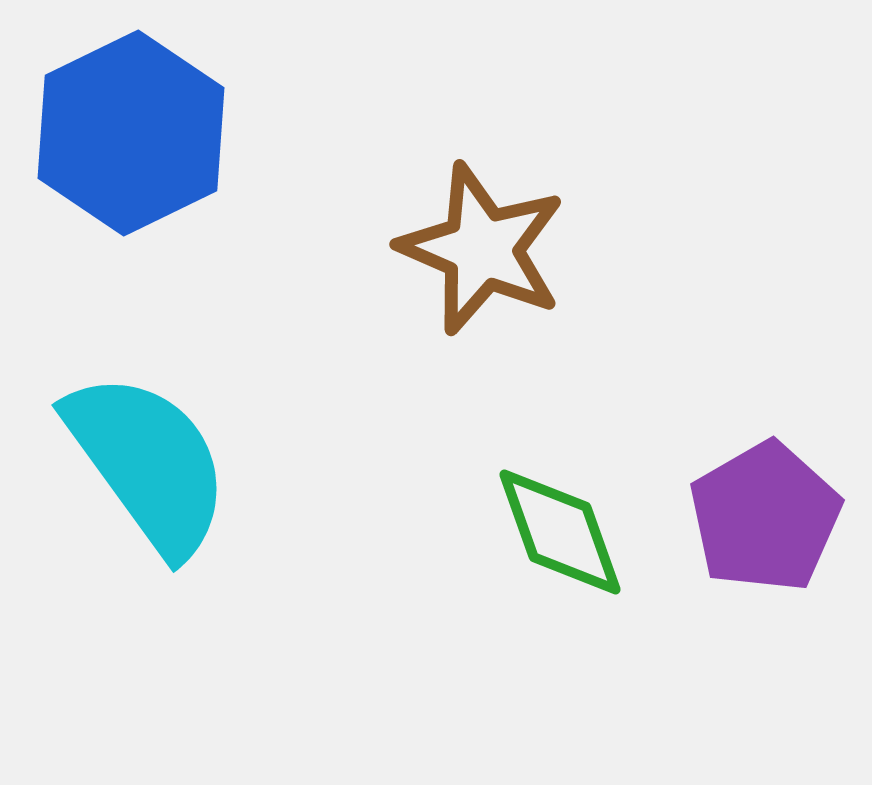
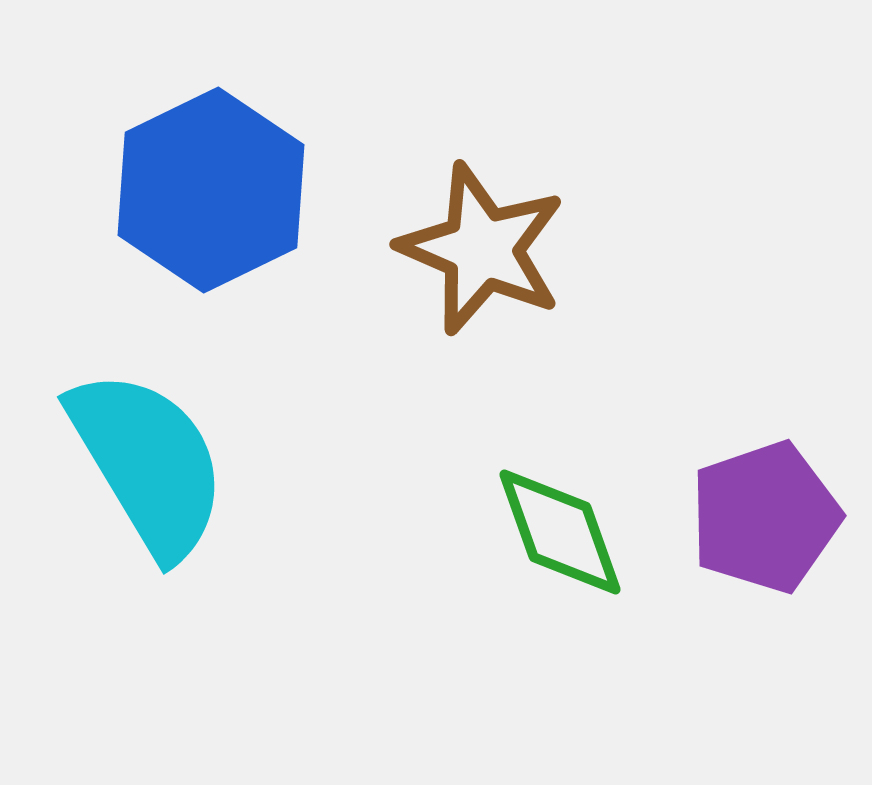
blue hexagon: moved 80 px right, 57 px down
cyan semicircle: rotated 5 degrees clockwise
purple pentagon: rotated 11 degrees clockwise
